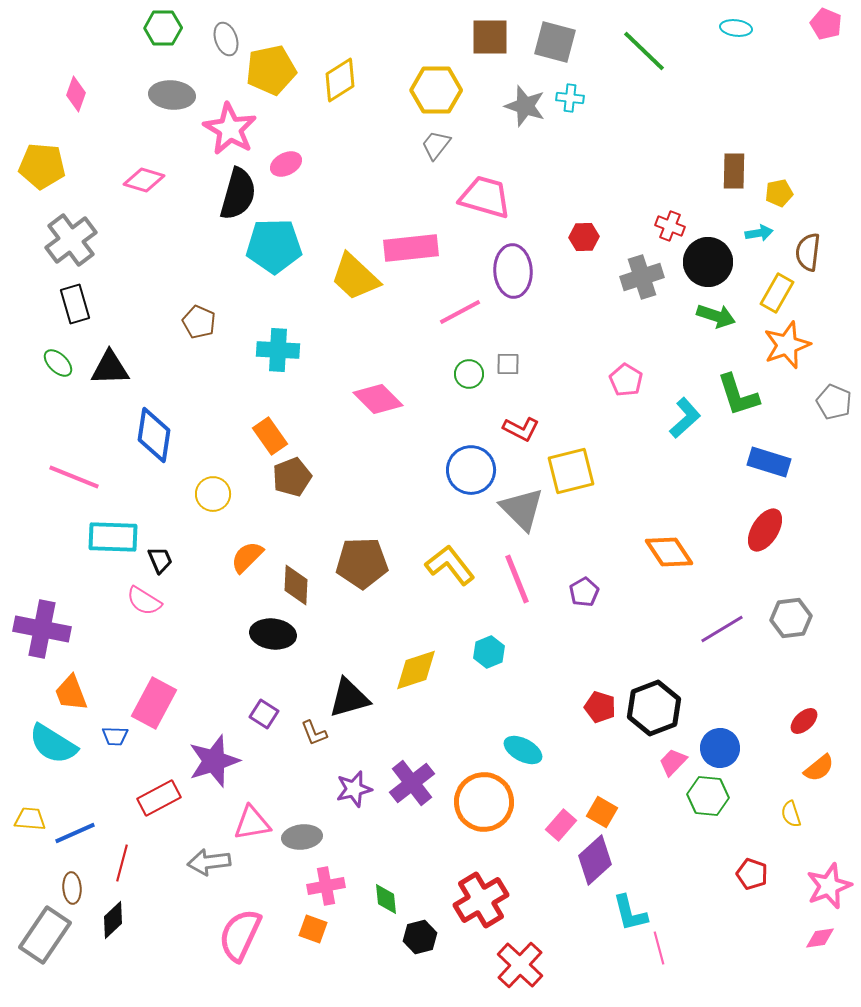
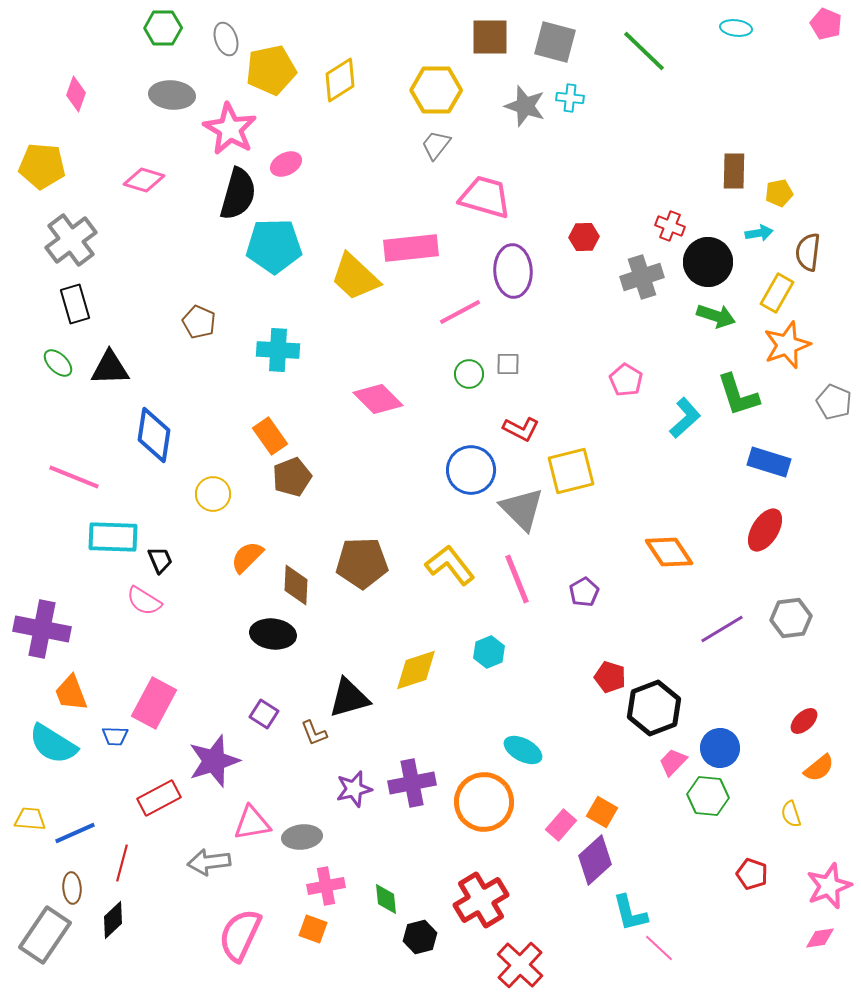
red pentagon at (600, 707): moved 10 px right, 30 px up
purple cross at (412, 783): rotated 27 degrees clockwise
pink line at (659, 948): rotated 32 degrees counterclockwise
